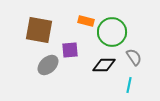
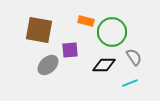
cyan line: moved 1 px right, 2 px up; rotated 56 degrees clockwise
